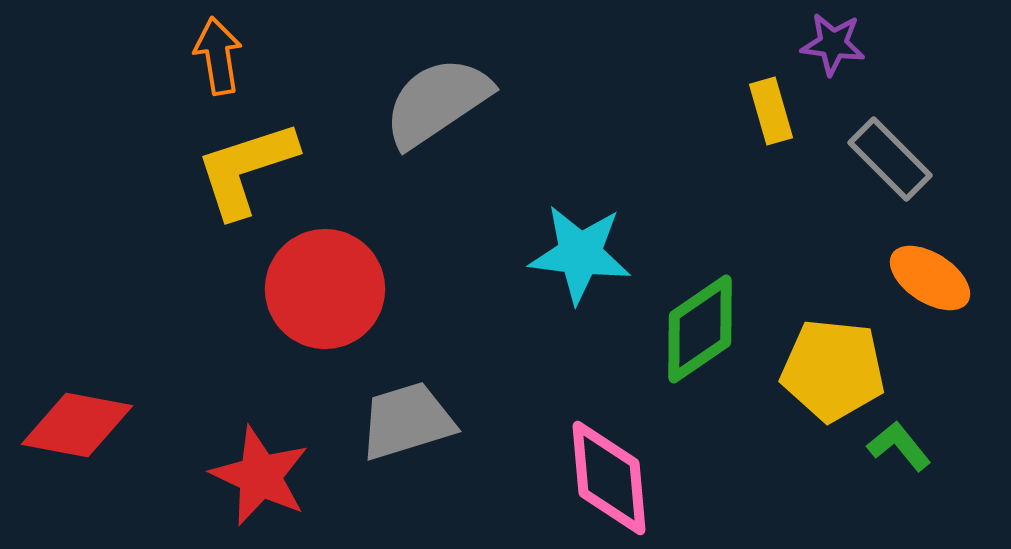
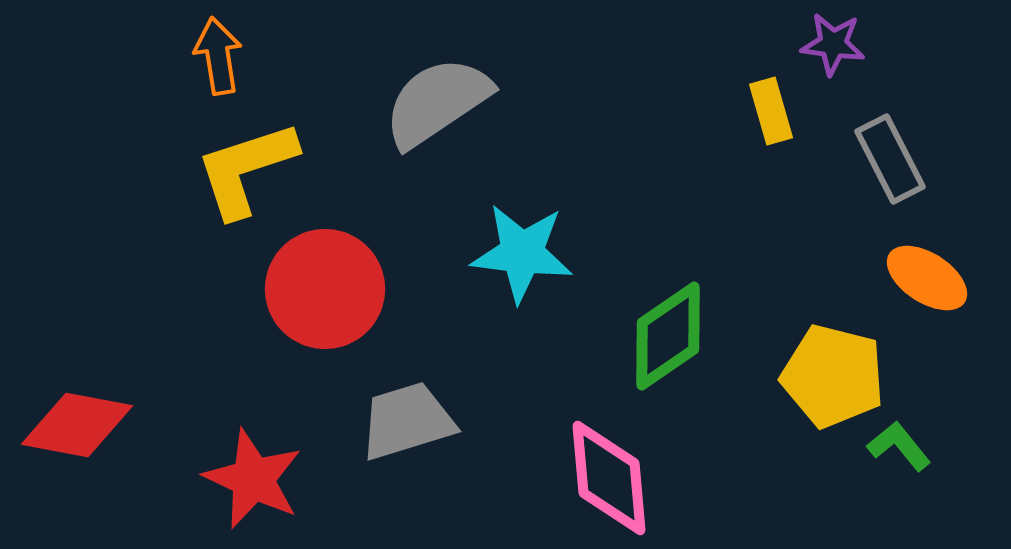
gray rectangle: rotated 18 degrees clockwise
cyan star: moved 58 px left, 1 px up
orange ellipse: moved 3 px left
green diamond: moved 32 px left, 7 px down
yellow pentagon: moved 6 px down; rotated 8 degrees clockwise
red star: moved 7 px left, 3 px down
